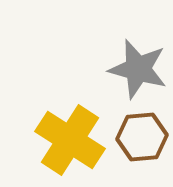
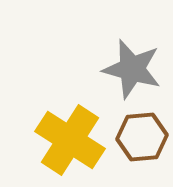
gray star: moved 6 px left
